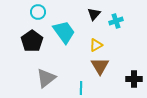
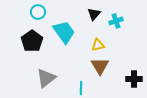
yellow triangle: moved 2 px right; rotated 16 degrees clockwise
